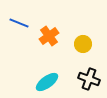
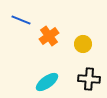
blue line: moved 2 px right, 3 px up
black cross: rotated 15 degrees counterclockwise
